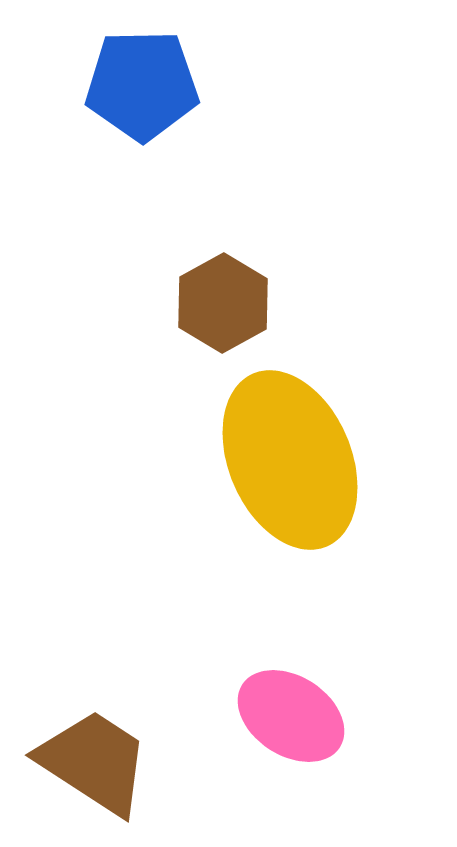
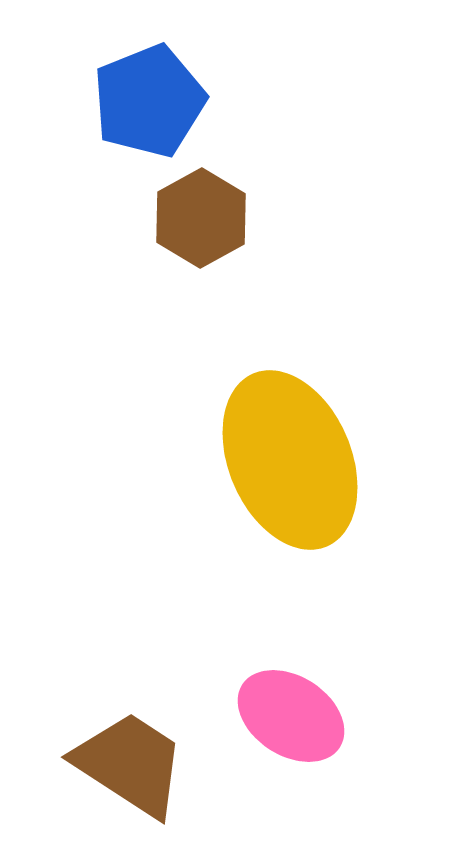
blue pentagon: moved 7 px right, 16 px down; rotated 21 degrees counterclockwise
brown hexagon: moved 22 px left, 85 px up
brown trapezoid: moved 36 px right, 2 px down
